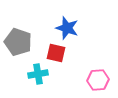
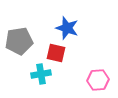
gray pentagon: moved 1 px right, 1 px up; rotated 28 degrees counterclockwise
cyan cross: moved 3 px right
